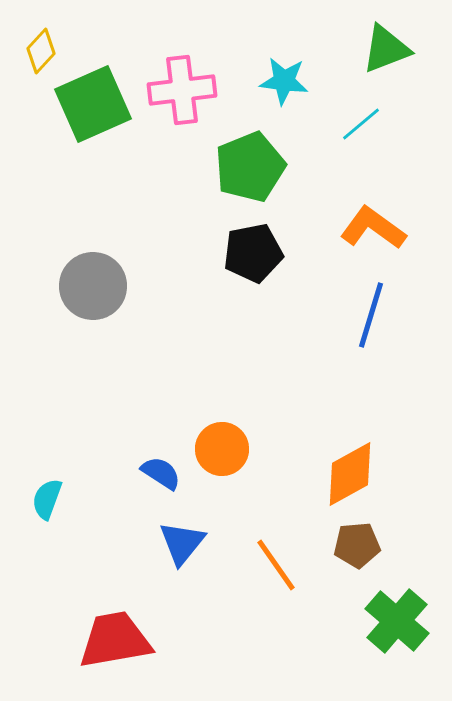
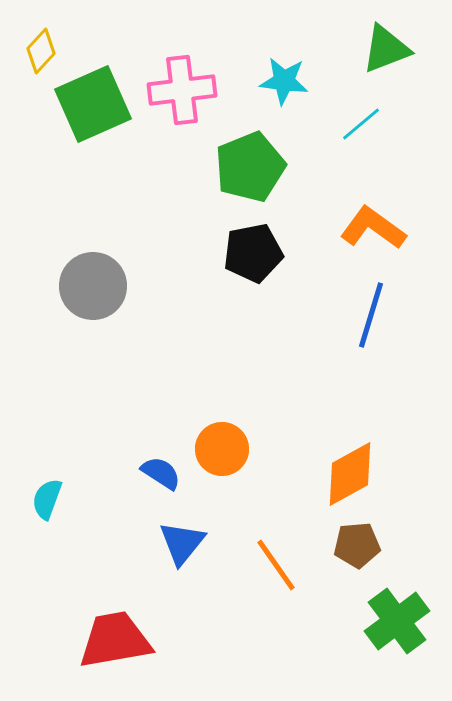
green cross: rotated 12 degrees clockwise
